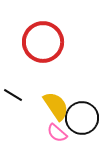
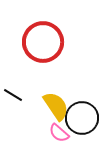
pink semicircle: moved 2 px right
